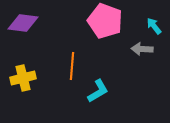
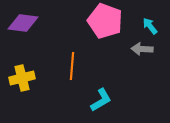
cyan arrow: moved 4 px left
yellow cross: moved 1 px left
cyan L-shape: moved 3 px right, 9 px down
